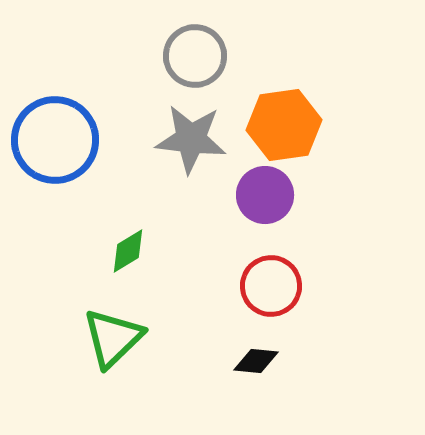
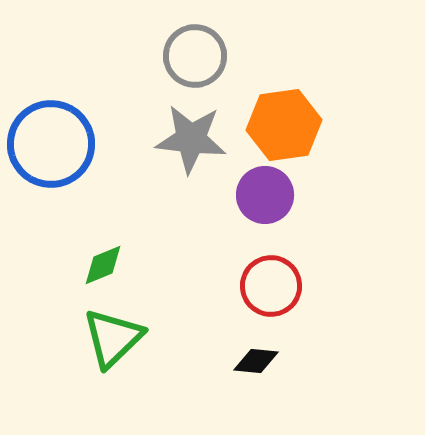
blue circle: moved 4 px left, 4 px down
green diamond: moved 25 px left, 14 px down; rotated 9 degrees clockwise
